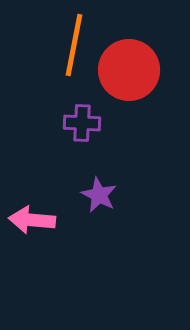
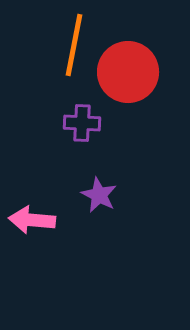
red circle: moved 1 px left, 2 px down
